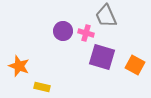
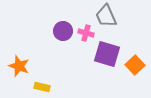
purple square: moved 5 px right, 3 px up
orange square: rotated 18 degrees clockwise
